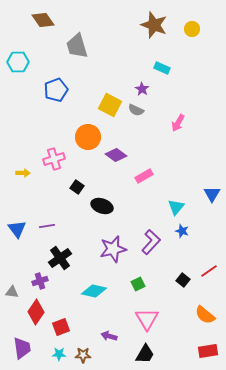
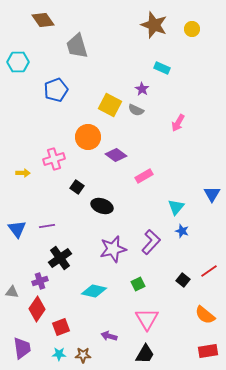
red diamond at (36, 312): moved 1 px right, 3 px up
